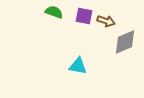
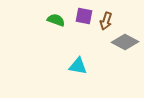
green semicircle: moved 2 px right, 8 px down
brown arrow: rotated 90 degrees clockwise
gray diamond: rotated 52 degrees clockwise
